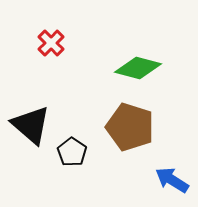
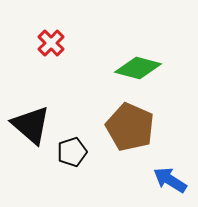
brown pentagon: rotated 6 degrees clockwise
black pentagon: rotated 20 degrees clockwise
blue arrow: moved 2 px left
